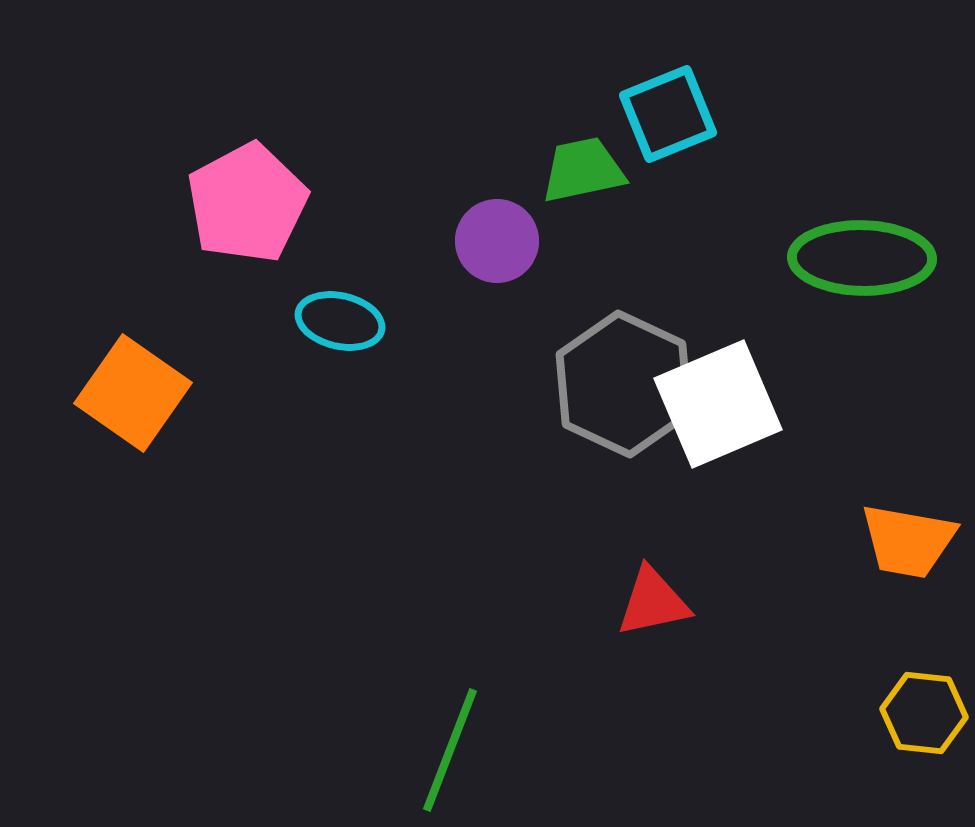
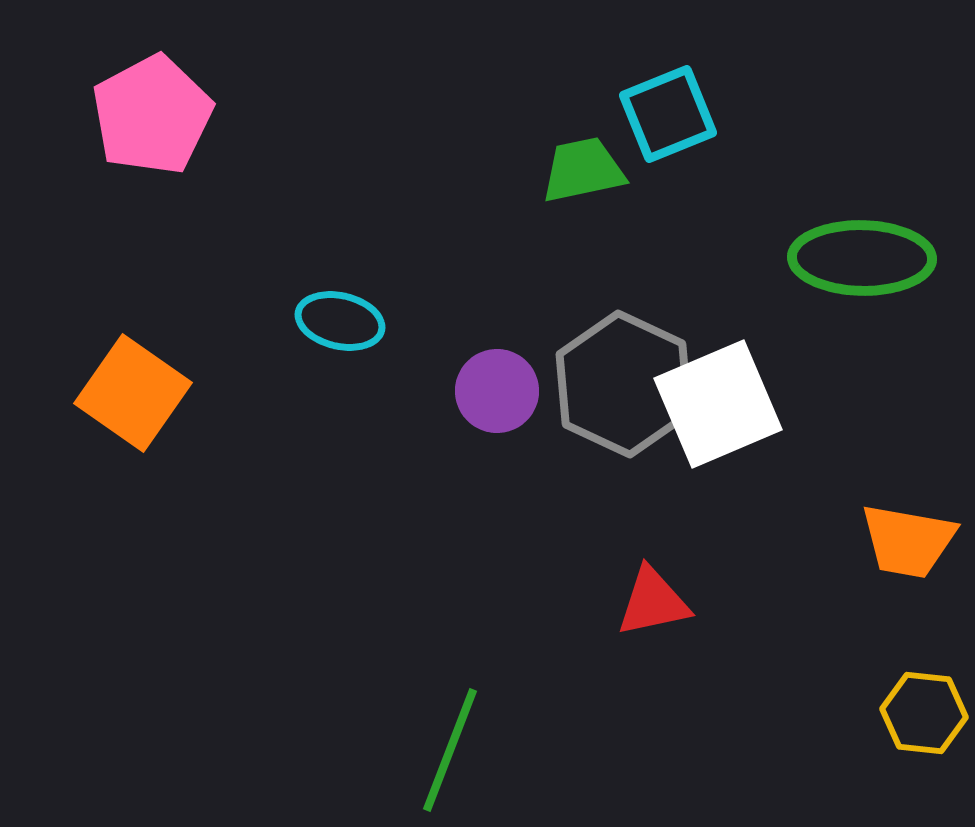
pink pentagon: moved 95 px left, 88 px up
purple circle: moved 150 px down
